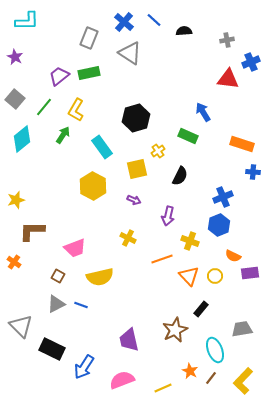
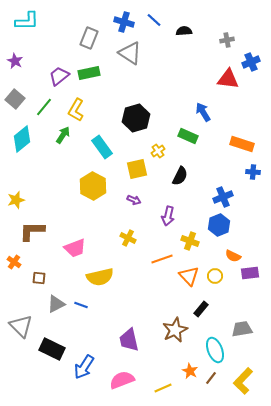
blue cross at (124, 22): rotated 24 degrees counterclockwise
purple star at (15, 57): moved 4 px down
brown square at (58, 276): moved 19 px left, 2 px down; rotated 24 degrees counterclockwise
